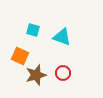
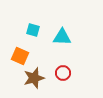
cyan triangle: rotated 18 degrees counterclockwise
brown star: moved 2 px left, 3 px down
